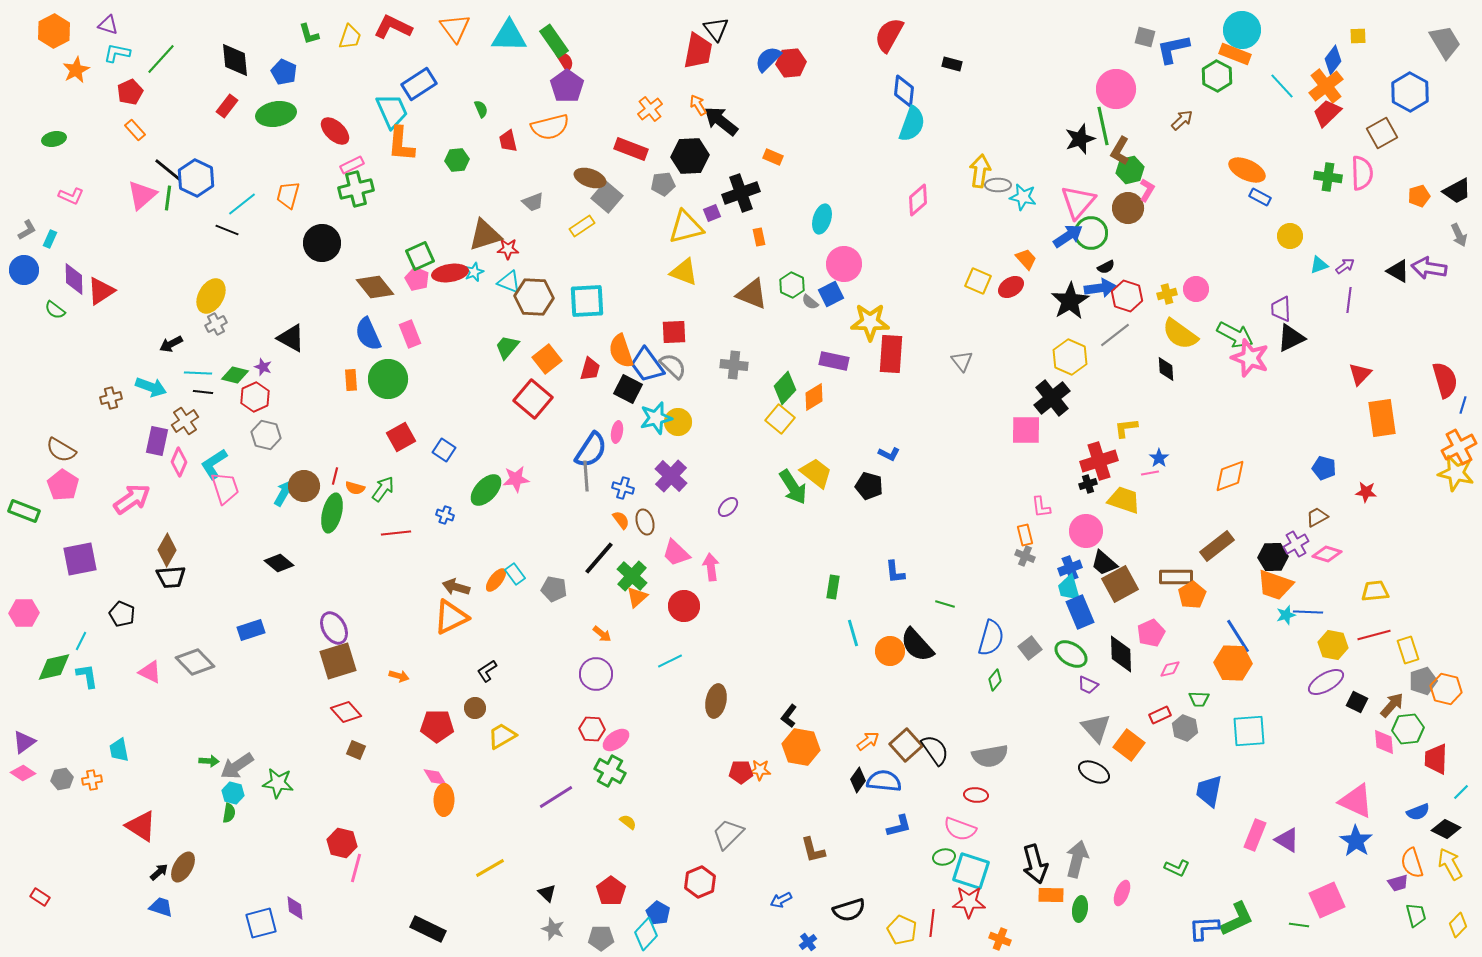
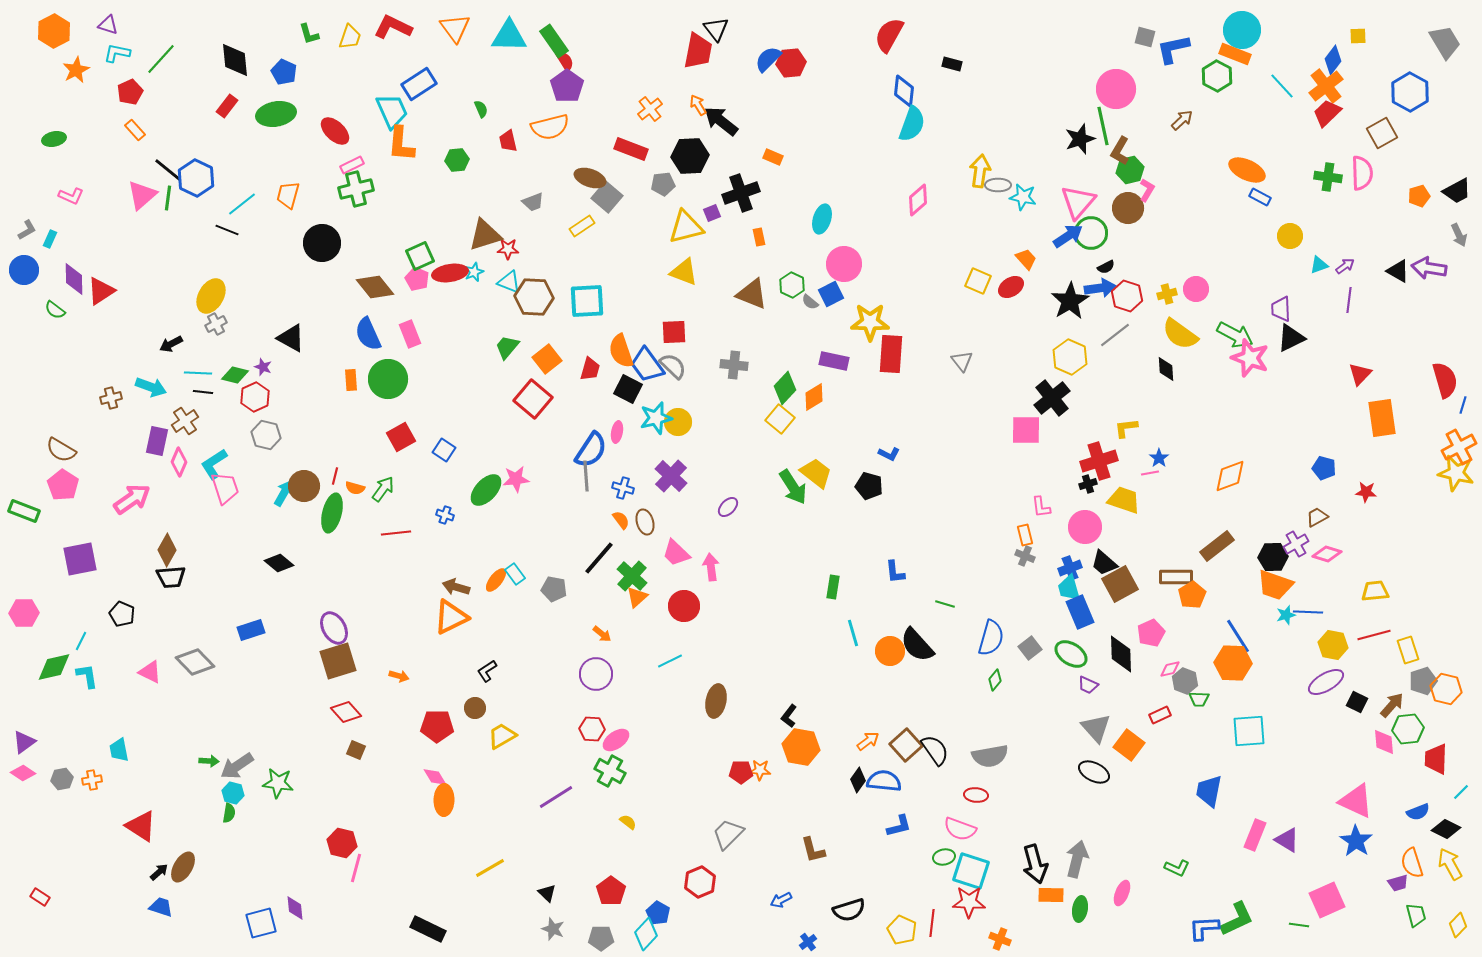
pink circle at (1086, 531): moved 1 px left, 4 px up
gray hexagon at (1185, 728): moved 47 px up
